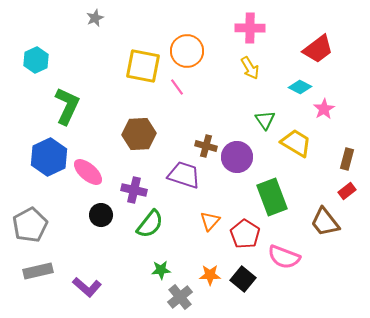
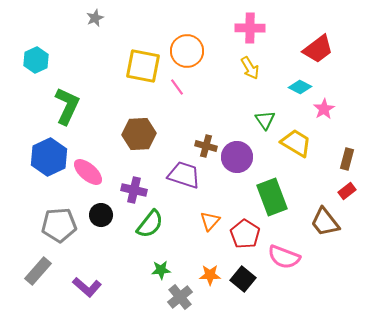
gray pentagon: moved 29 px right; rotated 24 degrees clockwise
gray rectangle: rotated 36 degrees counterclockwise
